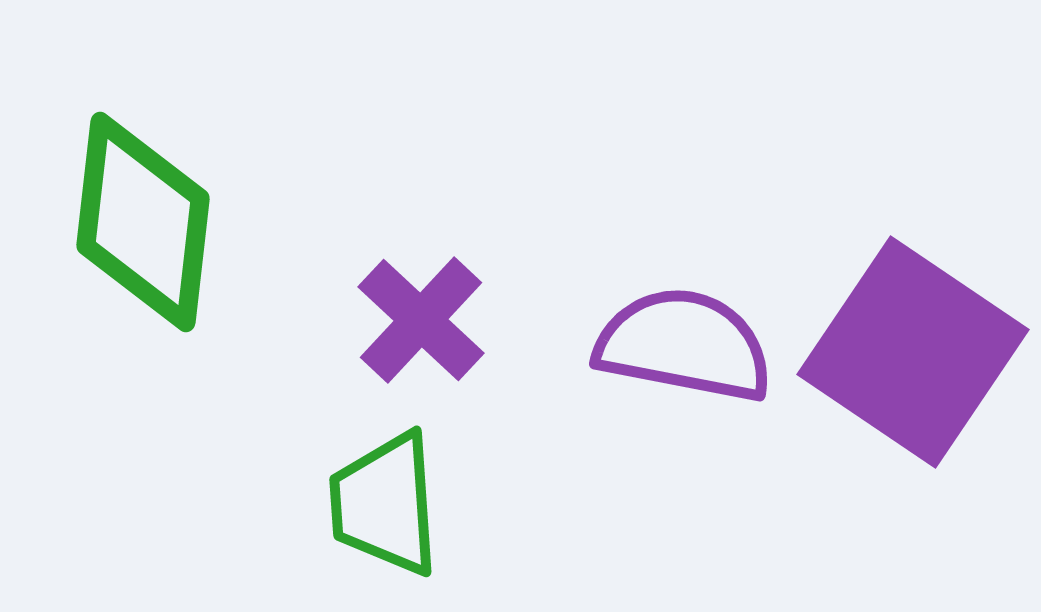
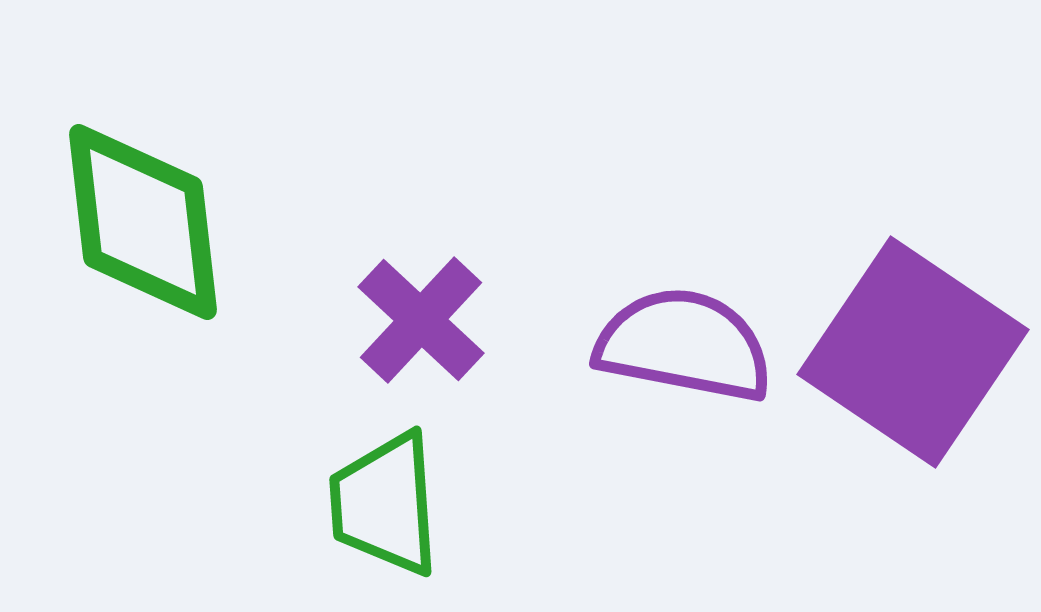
green diamond: rotated 13 degrees counterclockwise
